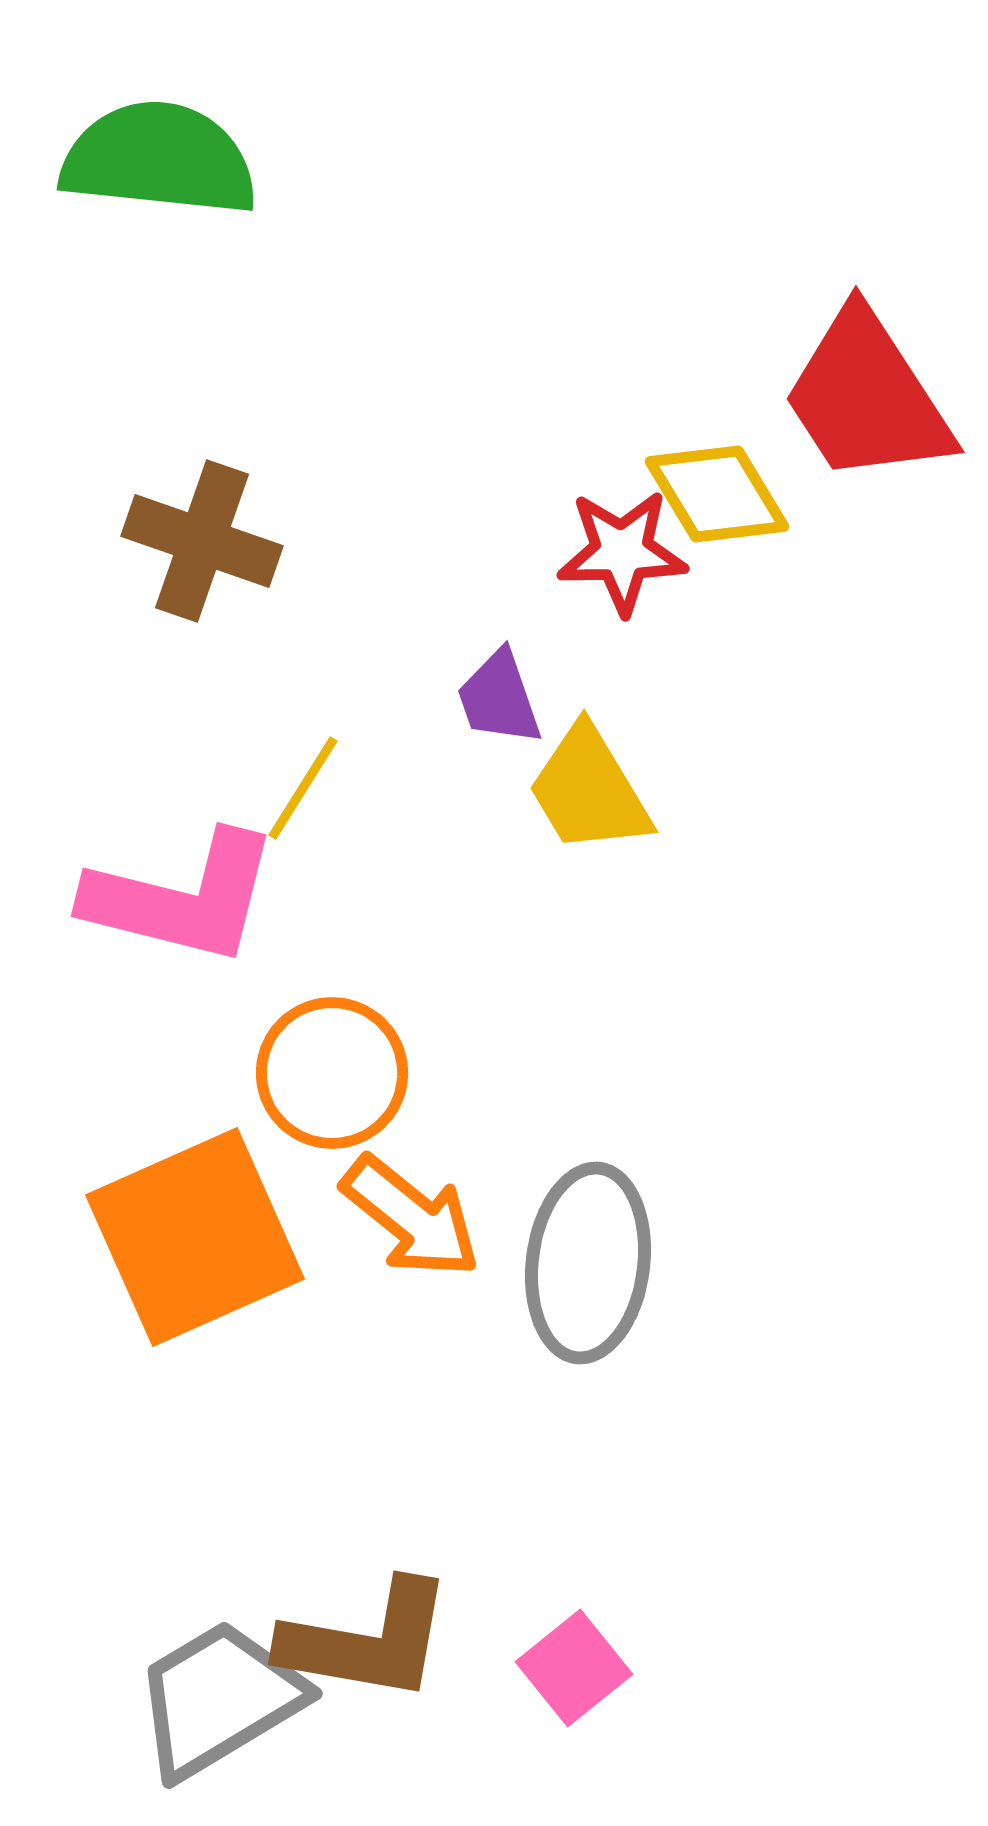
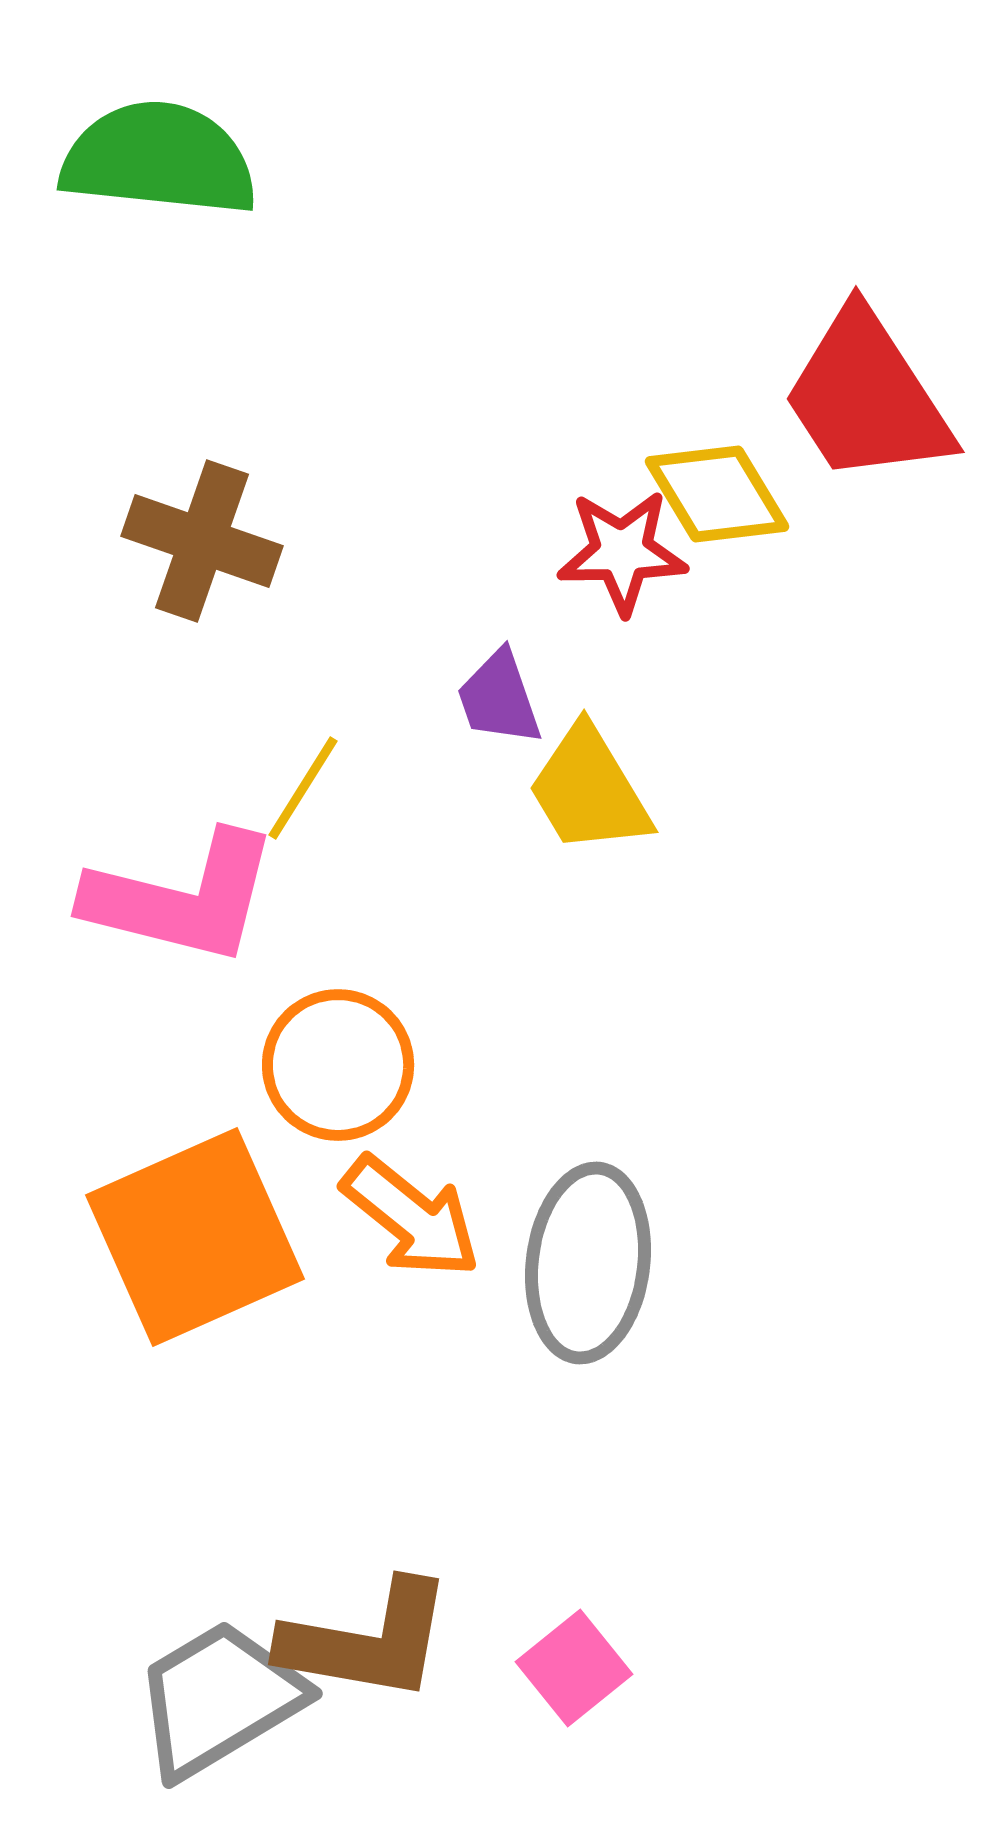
orange circle: moved 6 px right, 8 px up
